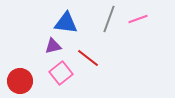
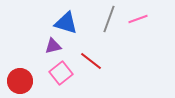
blue triangle: rotated 10 degrees clockwise
red line: moved 3 px right, 3 px down
